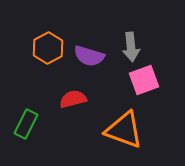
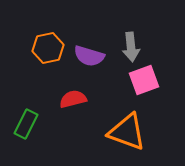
orange hexagon: rotated 16 degrees clockwise
orange triangle: moved 3 px right, 2 px down
